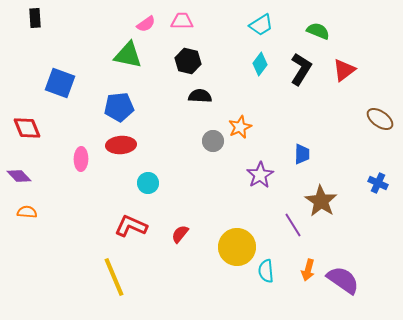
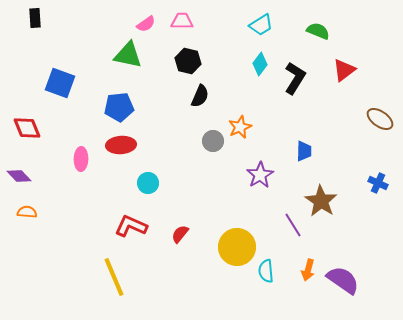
black L-shape: moved 6 px left, 9 px down
black semicircle: rotated 110 degrees clockwise
blue trapezoid: moved 2 px right, 3 px up
